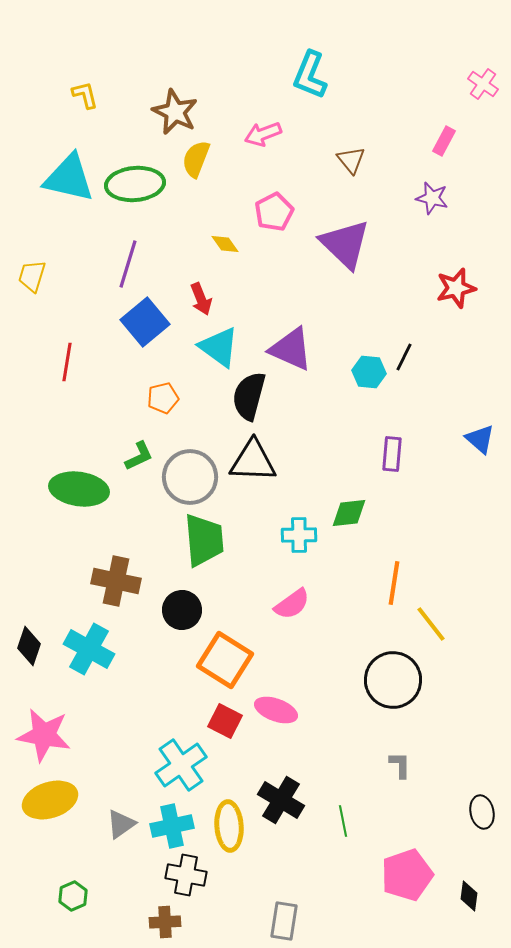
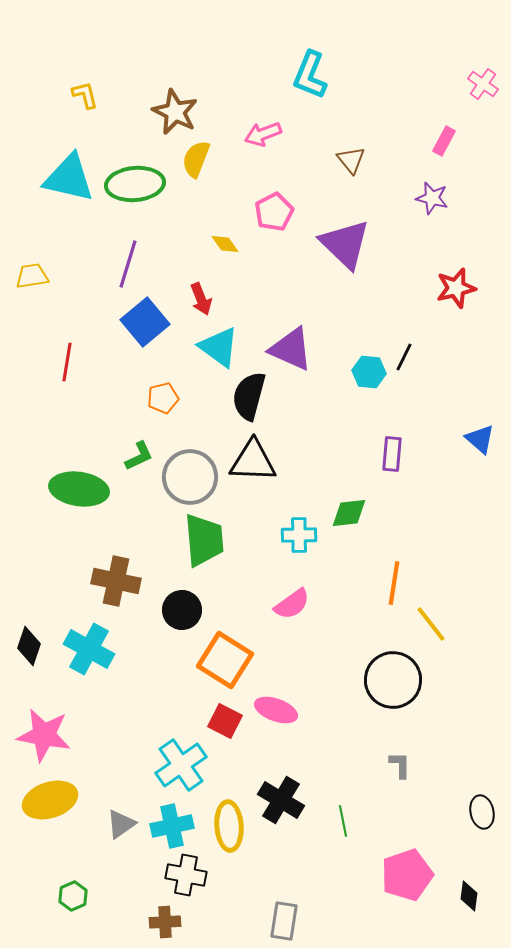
yellow trapezoid at (32, 276): rotated 64 degrees clockwise
